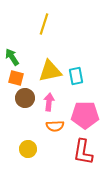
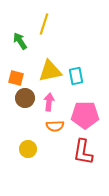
green arrow: moved 8 px right, 16 px up
